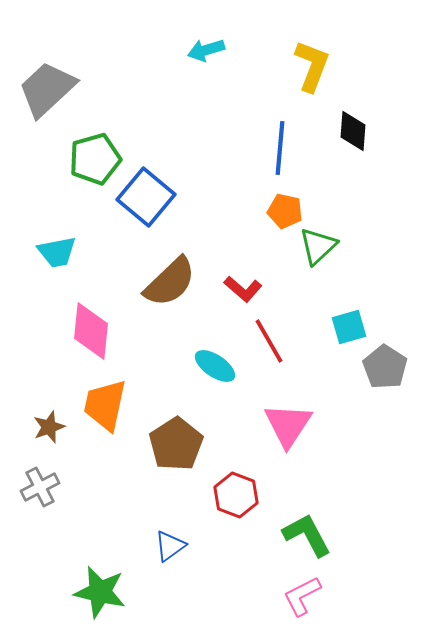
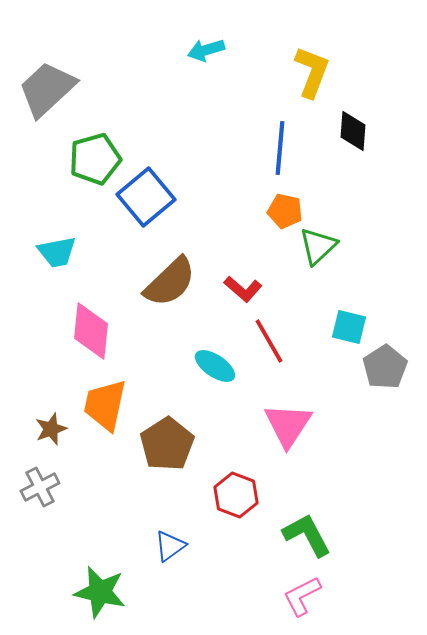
yellow L-shape: moved 6 px down
blue square: rotated 10 degrees clockwise
cyan square: rotated 30 degrees clockwise
gray pentagon: rotated 6 degrees clockwise
brown star: moved 2 px right, 2 px down
brown pentagon: moved 9 px left
